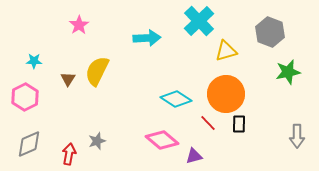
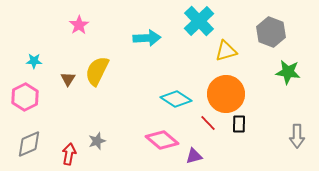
gray hexagon: moved 1 px right
green star: rotated 20 degrees clockwise
